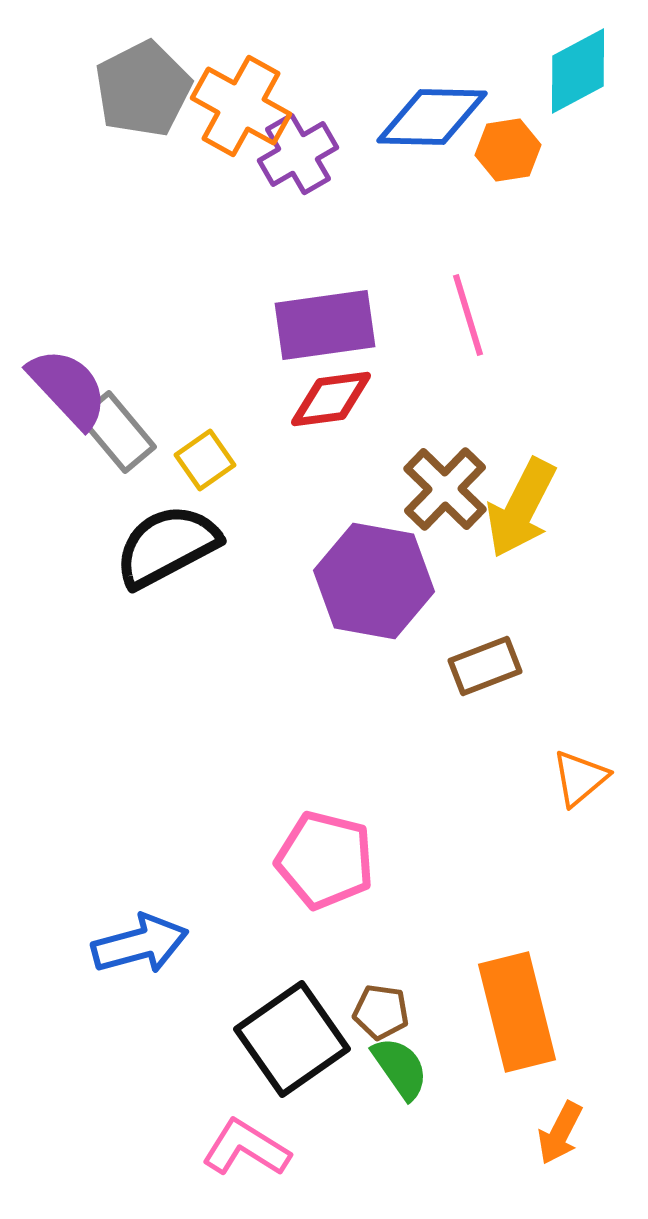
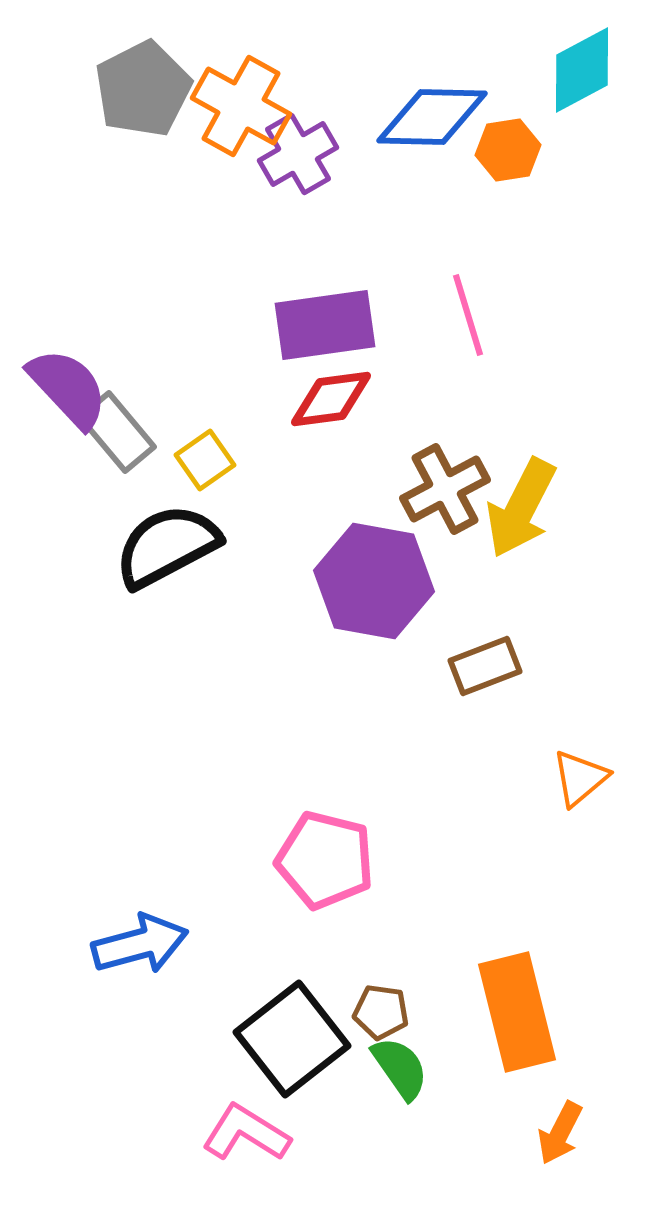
cyan diamond: moved 4 px right, 1 px up
brown cross: rotated 18 degrees clockwise
black square: rotated 3 degrees counterclockwise
pink L-shape: moved 15 px up
